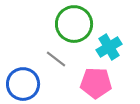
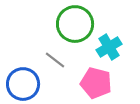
green circle: moved 1 px right
gray line: moved 1 px left, 1 px down
pink pentagon: rotated 12 degrees clockwise
